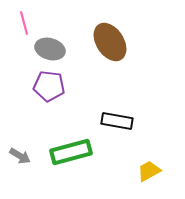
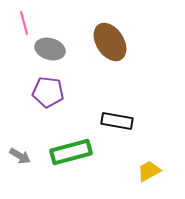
purple pentagon: moved 1 px left, 6 px down
